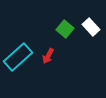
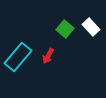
cyan rectangle: rotated 8 degrees counterclockwise
